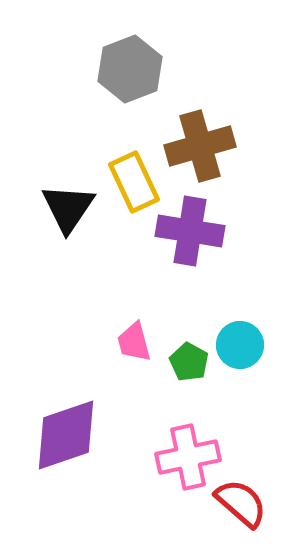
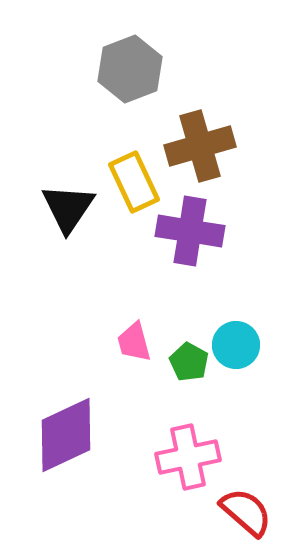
cyan circle: moved 4 px left
purple diamond: rotated 6 degrees counterclockwise
red semicircle: moved 5 px right, 9 px down
